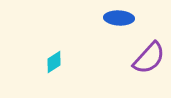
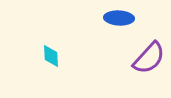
cyan diamond: moved 3 px left, 6 px up; rotated 60 degrees counterclockwise
